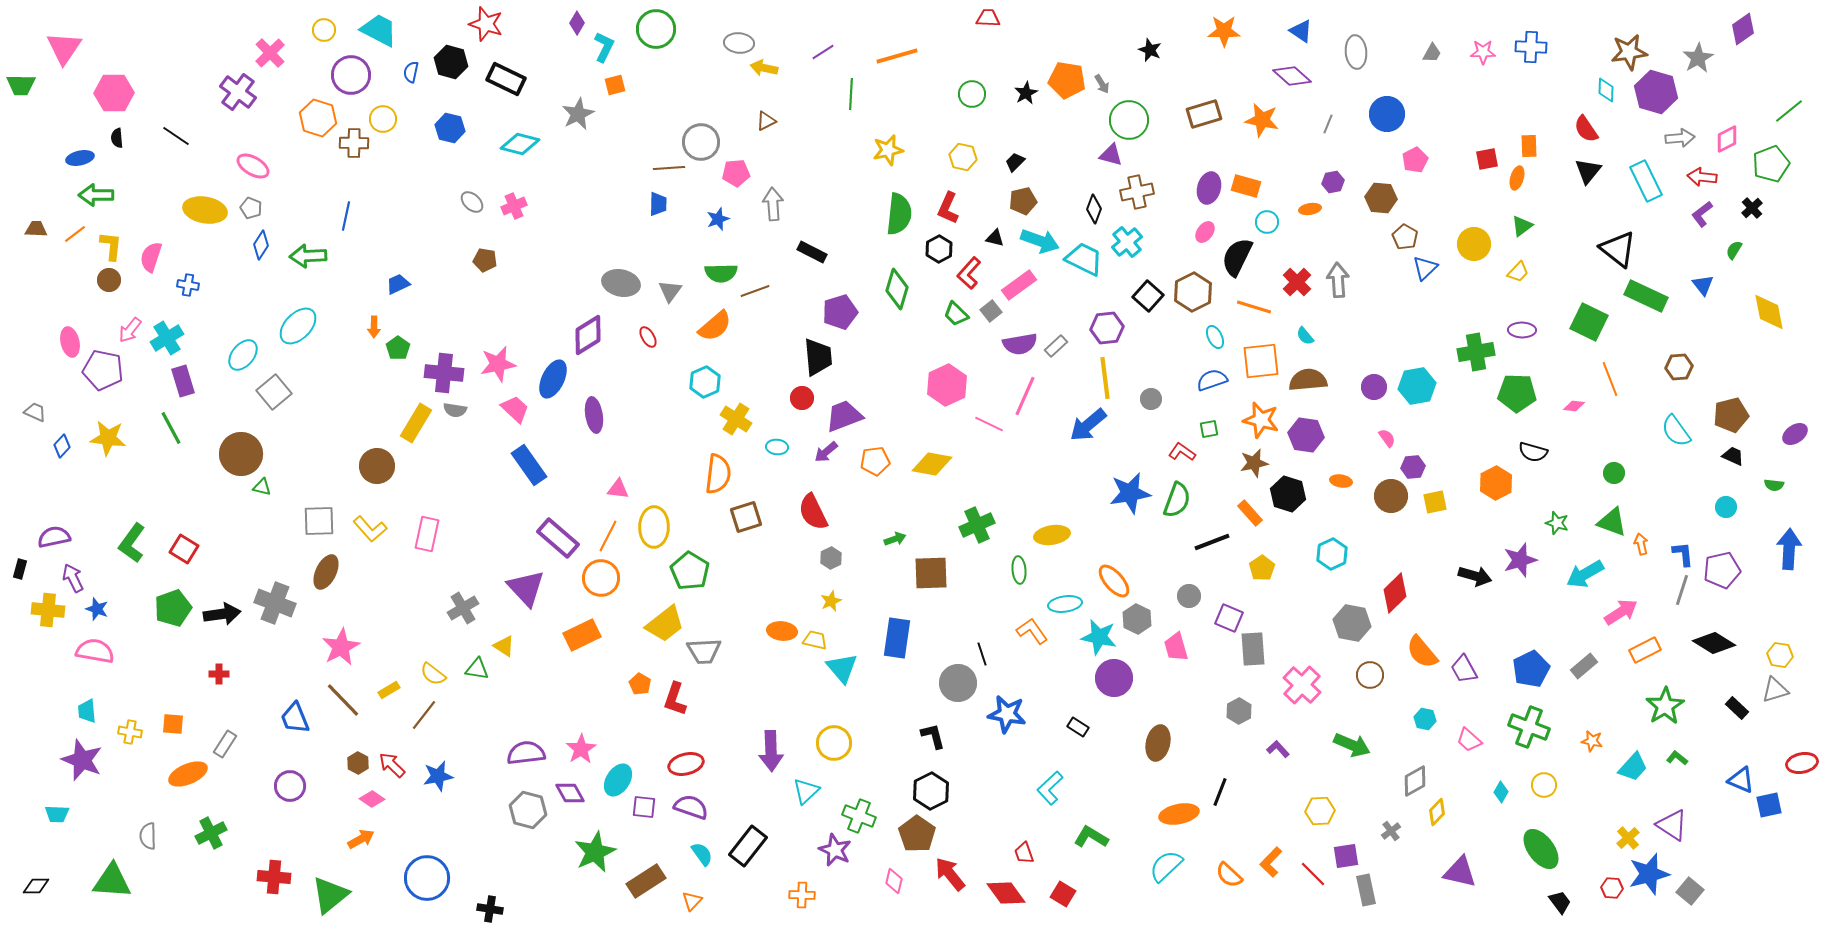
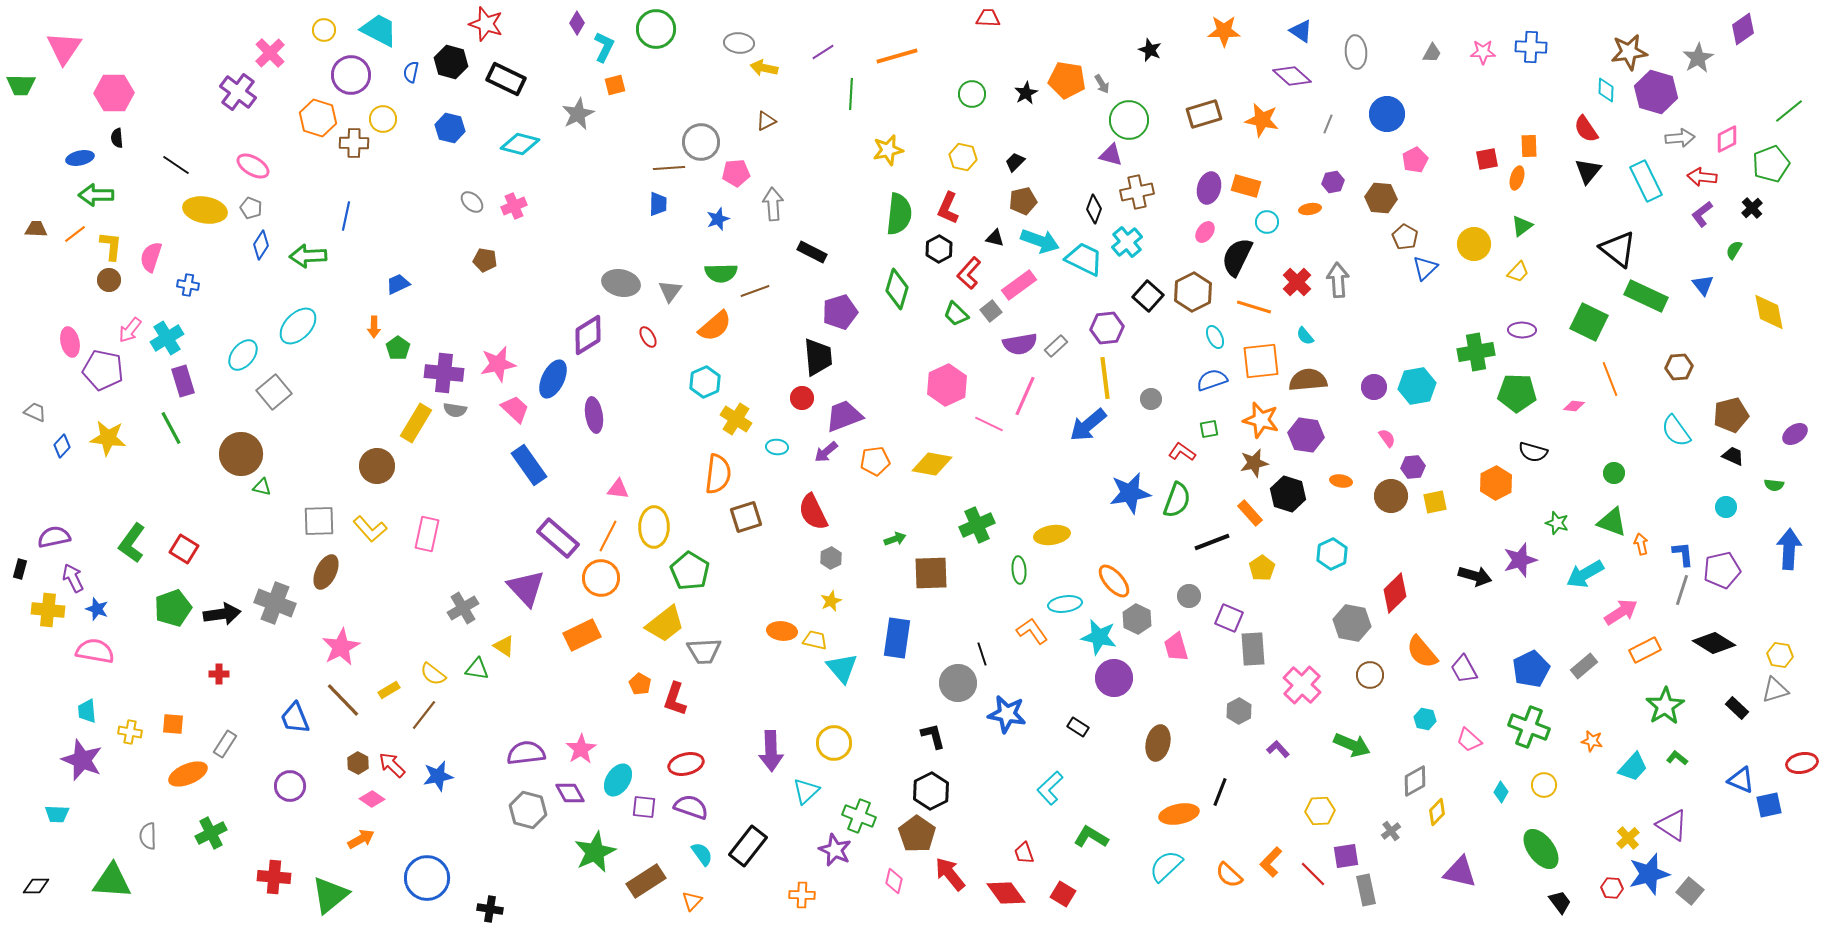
black line at (176, 136): moved 29 px down
